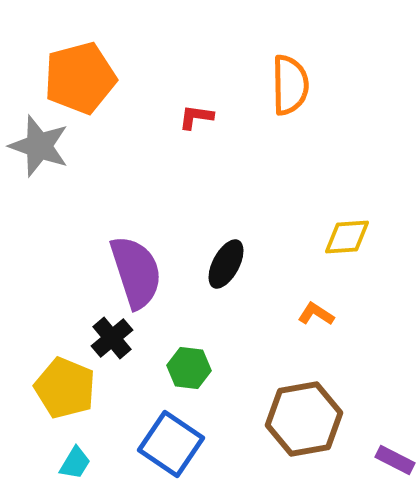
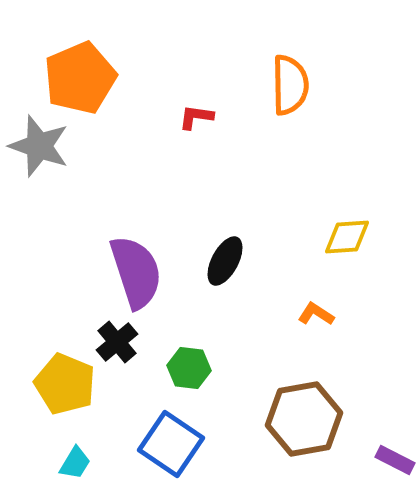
orange pentagon: rotated 8 degrees counterclockwise
black ellipse: moved 1 px left, 3 px up
black cross: moved 5 px right, 4 px down
yellow pentagon: moved 4 px up
